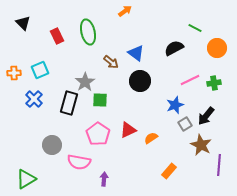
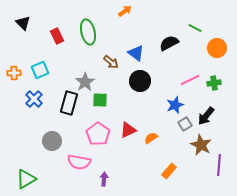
black semicircle: moved 5 px left, 5 px up
gray circle: moved 4 px up
